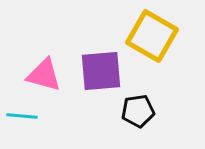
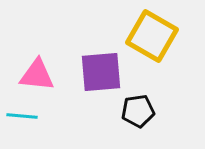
purple square: moved 1 px down
pink triangle: moved 7 px left; rotated 9 degrees counterclockwise
